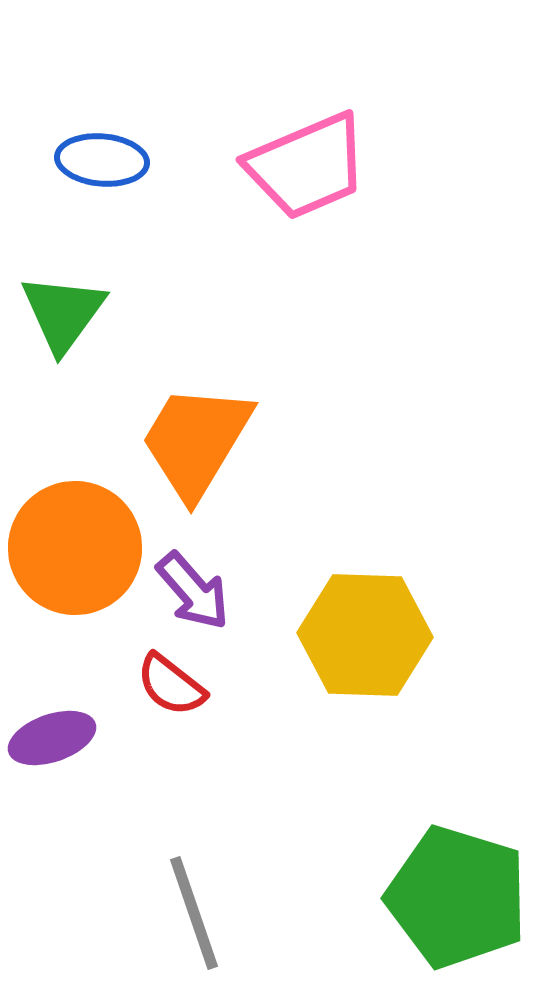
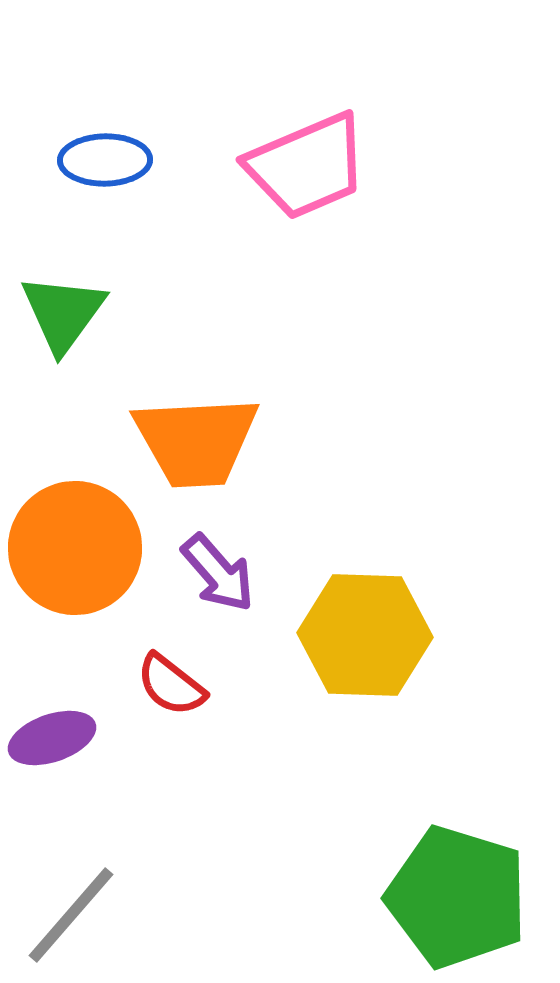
blue ellipse: moved 3 px right; rotated 6 degrees counterclockwise
orange trapezoid: rotated 124 degrees counterclockwise
purple arrow: moved 25 px right, 18 px up
gray line: moved 123 px left, 2 px down; rotated 60 degrees clockwise
